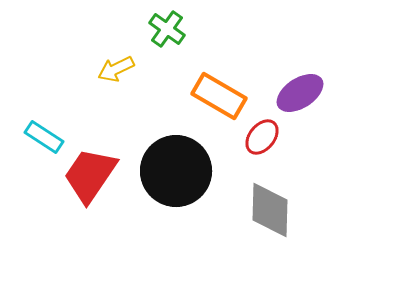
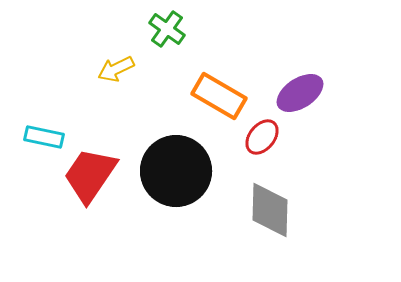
cyan rectangle: rotated 21 degrees counterclockwise
